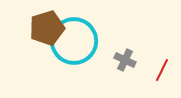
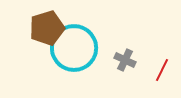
cyan circle: moved 7 px down
